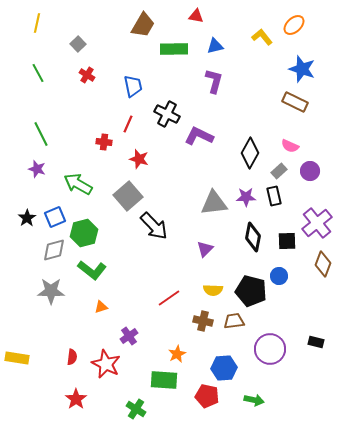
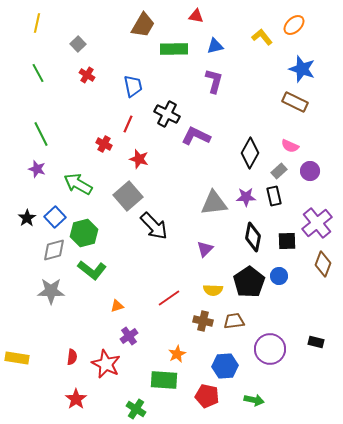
purple L-shape at (199, 136): moved 3 px left
red cross at (104, 142): moved 2 px down; rotated 21 degrees clockwise
blue square at (55, 217): rotated 20 degrees counterclockwise
black pentagon at (251, 291): moved 2 px left, 9 px up; rotated 24 degrees clockwise
orange triangle at (101, 307): moved 16 px right, 1 px up
blue hexagon at (224, 368): moved 1 px right, 2 px up
